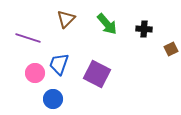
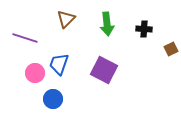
green arrow: rotated 35 degrees clockwise
purple line: moved 3 px left
purple square: moved 7 px right, 4 px up
